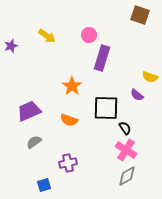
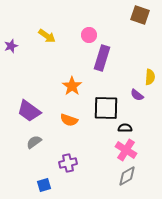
yellow semicircle: rotated 105 degrees counterclockwise
purple trapezoid: rotated 120 degrees counterclockwise
black semicircle: rotated 56 degrees counterclockwise
